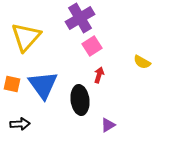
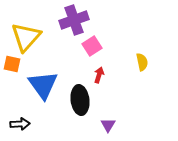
purple cross: moved 6 px left, 2 px down; rotated 12 degrees clockwise
yellow semicircle: rotated 132 degrees counterclockwise
orange square: moved 20 px up
purple triangle: rotated 28 degrees counterclockwise
